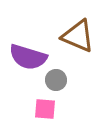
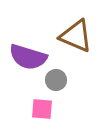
brown triangle: moved 2 px left
pink square: moved 3 px left
